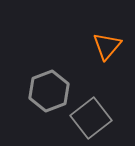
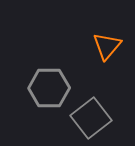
gray hexagon: moved 3 px up; rotated 21 degrees clockwise
